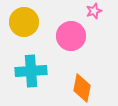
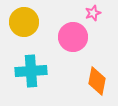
pink star: moved 1 px left, 2 px down
pink circle: moved 2 px right, 1 px down
orange diamond: moved 15 px right, 7 px up
